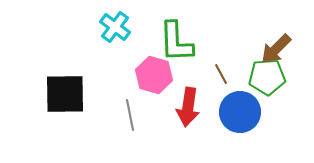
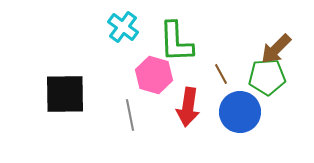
cyan cross: moved 8 px right
